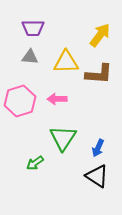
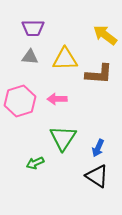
yellow arrow: moved 5 px right; rotated 90 degrees counterclockwise
yellow triangle: moved 1 px left, 3 px up
green arrow: rotated 12 degrees clockwise
